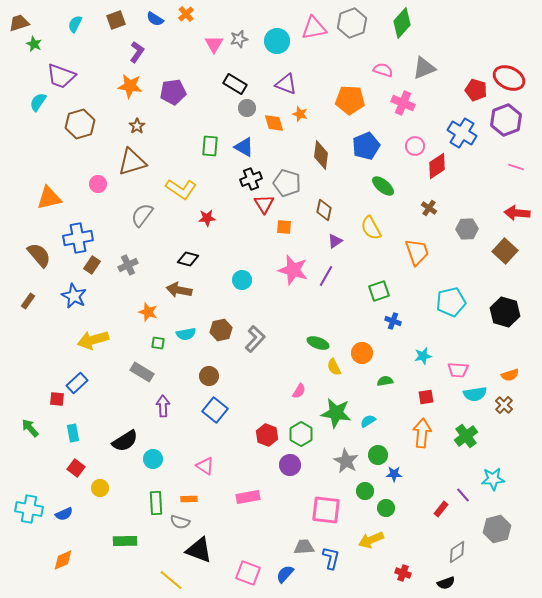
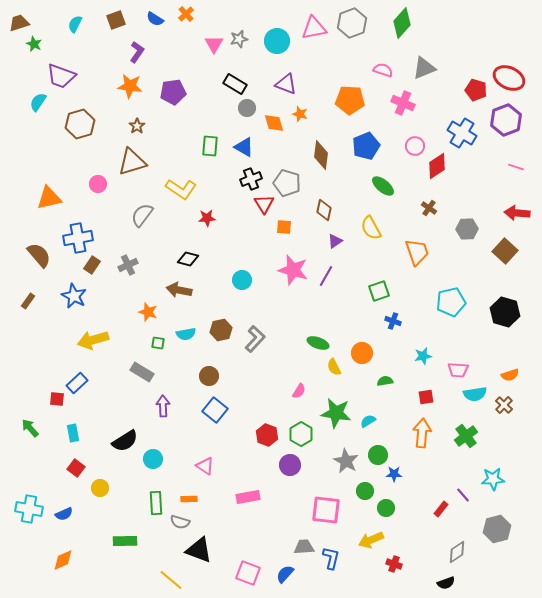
red cross at (403, 573): moved 9 px left, 9 px up
